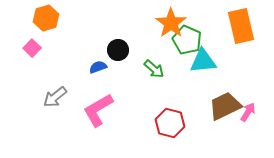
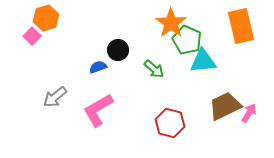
pink square: moved 12 px up
pink arrow: moved 1 px right, 1 px down
